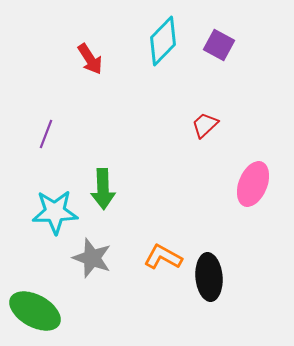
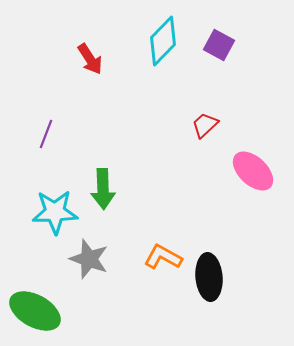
pink ellipse: moved 13 px up; rotated 69 degrees counterclockwise
gray star: moved 3 px left, 1 px down
